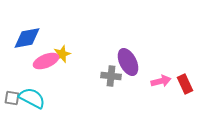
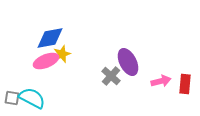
blue diamond: moved 23 px right
gray cross: rotated 36 degrees clockwise
red rectangle: rotated 30 degrees clockwise
